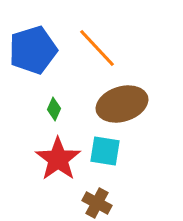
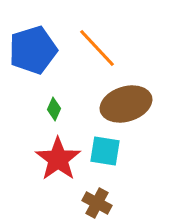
brown ellipse: moved 4 px right
